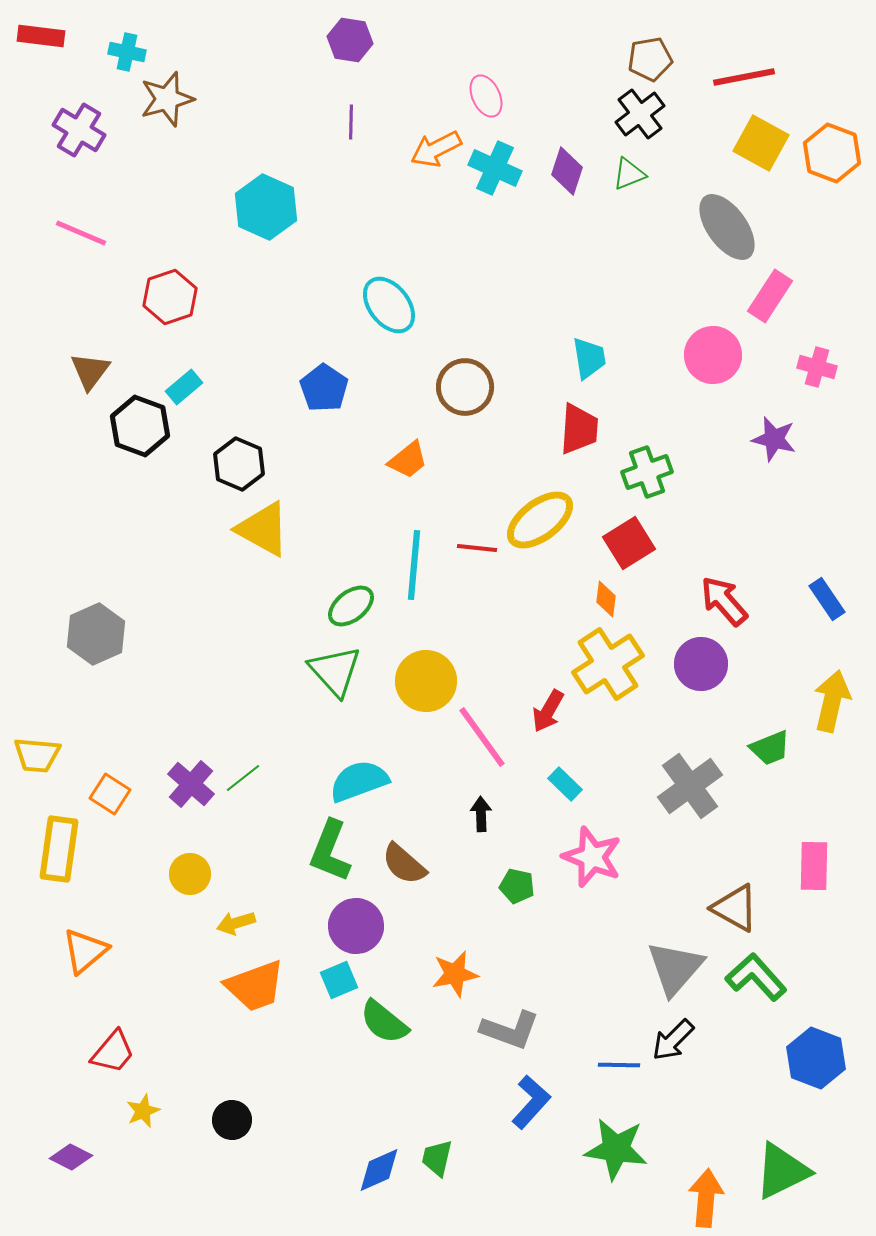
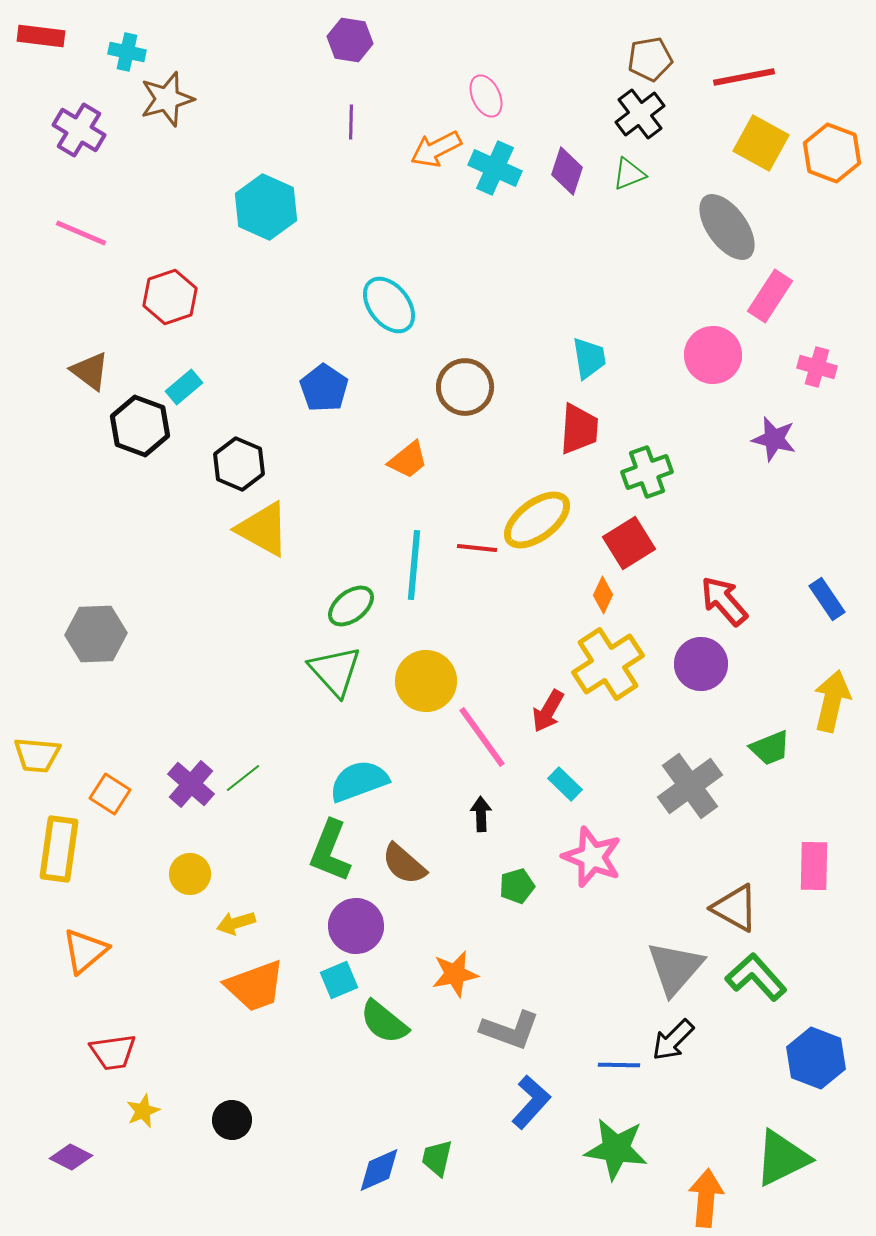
brown triangle at (90, 371): rotated 30 degrees counterclockwise
yellow ellipse at (540, 520): moved 3 px left
orange diamond at (606, 599): moved 3 px left, 4 px up; rotated 18 degrees clockwise
gray hexagon at (96, 634): rotated 22 degrees clockwise
green pentagon at (517, 886): rotated 28 degrees counterclockwise
red trapezoid at (113, 1052): rotated 42 degrees clockwise
green triangle at (782, 1171): moved 13 px up
